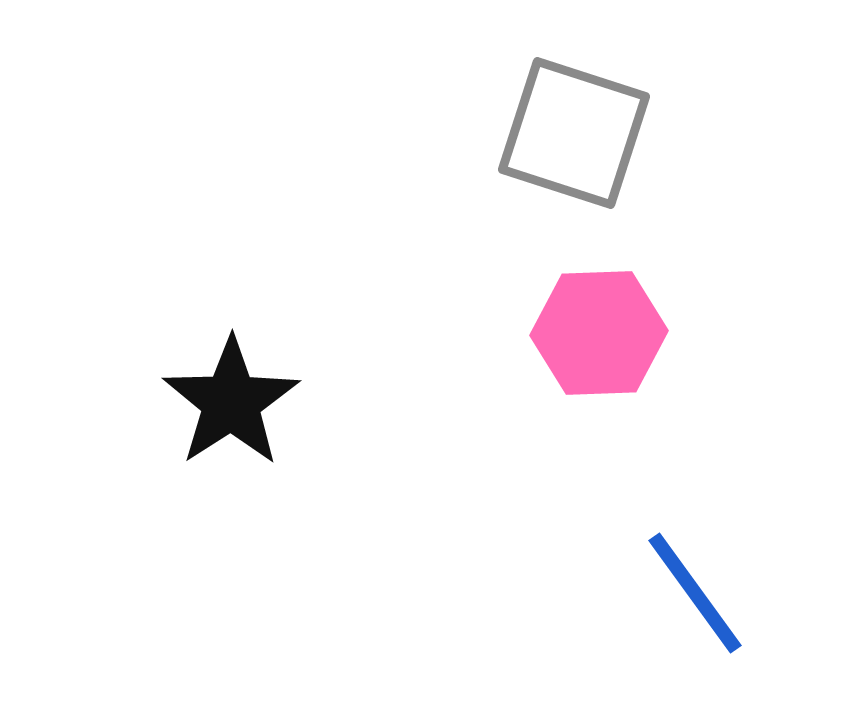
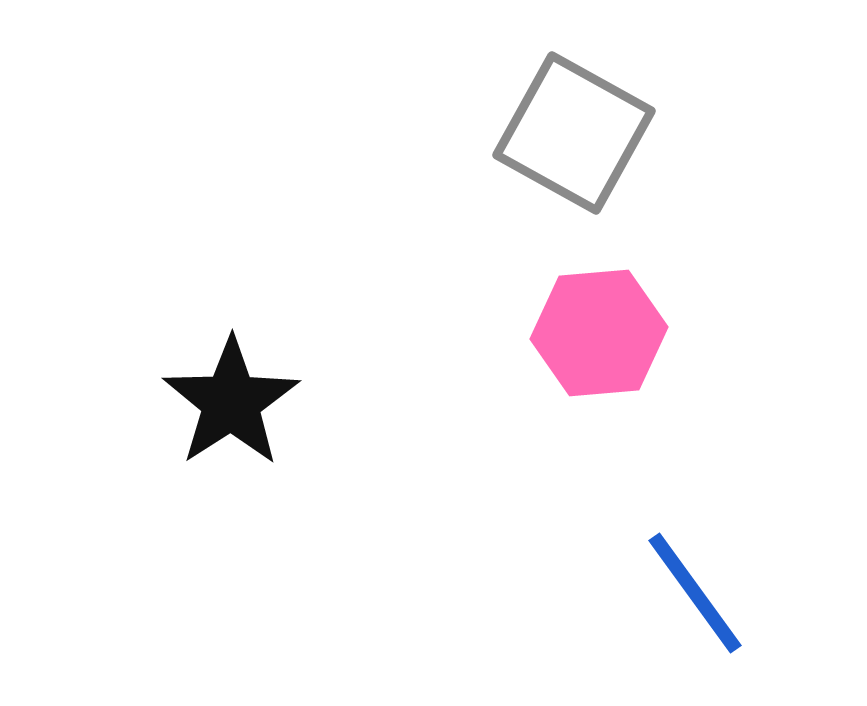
gray square: rotated 11 degrees clockwise
pink hexagon: rotated 3 degrees counterclockwise
